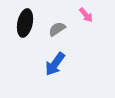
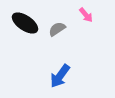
black ellipse: rotated 68 degrees counterclockwise
blue arrow: moved 5 px right, 12 px down
